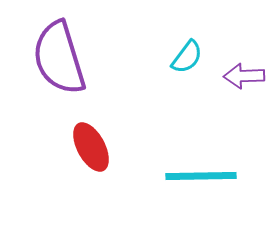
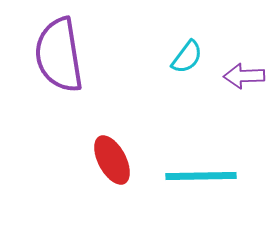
purple semicircle: moved 3 px up; rotated 8 degrees clockwise
red ellipse: moved 21 px right, 13 px down
